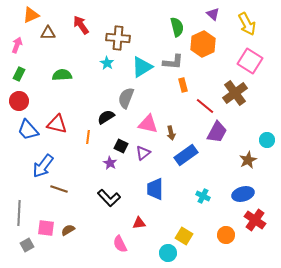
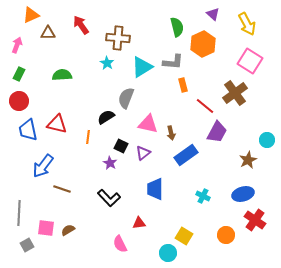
blue trapezoid at (28, 130): rotated 30 degrees clockwise
brown line at (59, 189): moved 3 px right
